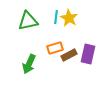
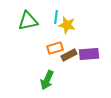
yellow star: moved 2 px left, 7 px down; rotated 18 degrees counterclockwise
purple rectangle: moved 1 px right; rotated 72 degrees clockwise
green arrow: moved 18 px right, 16 px down
